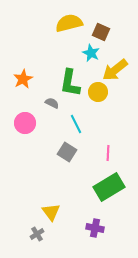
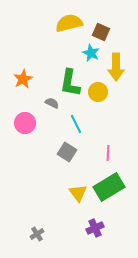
yellow arrow: moved 1 px right, 3 px up; rotated 52 degrees counterclockwise
yellow triangle: moved 27 px right, 19 px up
purple cross: rotated 36 degrees counterclockwise
